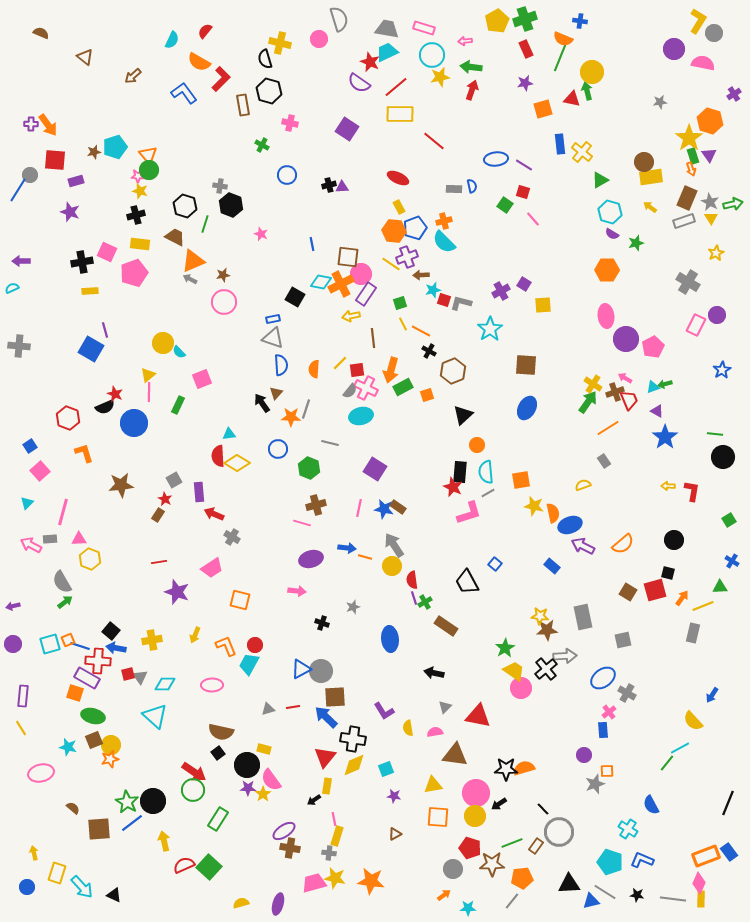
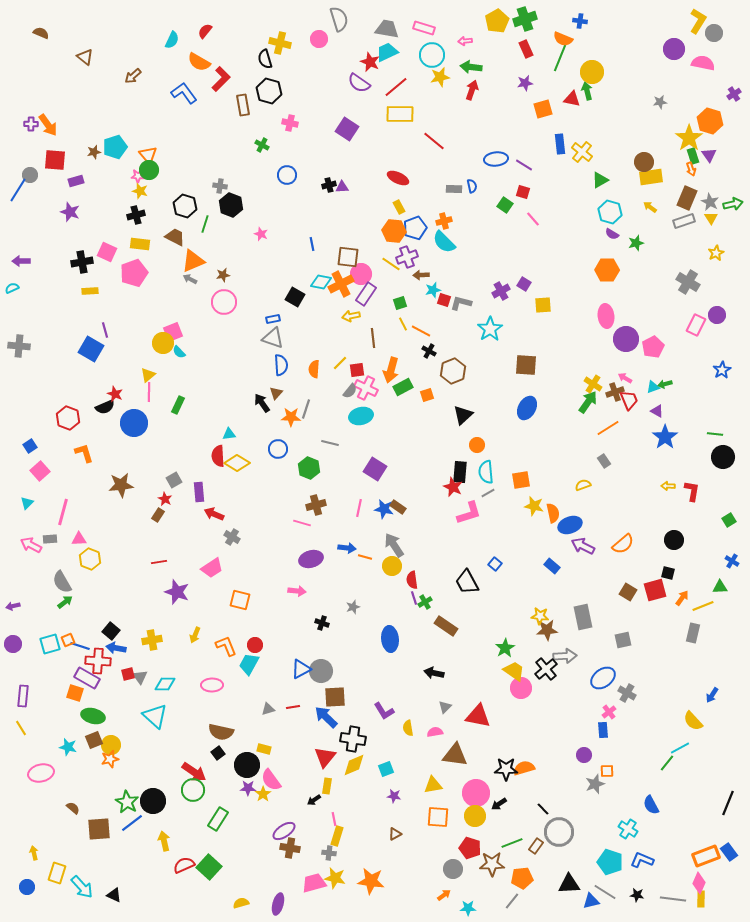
pink square at (202, 379): moved 29 px left, 47 px up
